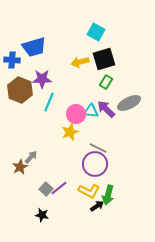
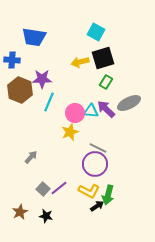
blue trapezoid: moved 10 px up; rotated 25 degrees clockwise
black square: moved 1 px left, 1 px up
pink circle: moved 1 px left, 1 px up
brown star: moved 45 px down
gray square: moved 3 px left
black star: moved 4 px right, 1 px down
